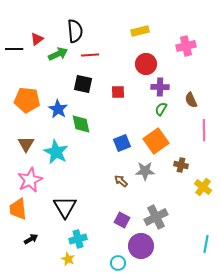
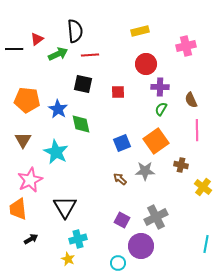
pink line: moved 7 px left
brown triangle: moved 3 px left, 4 px up
brown arrow: moved 1 px left, 2 px up
